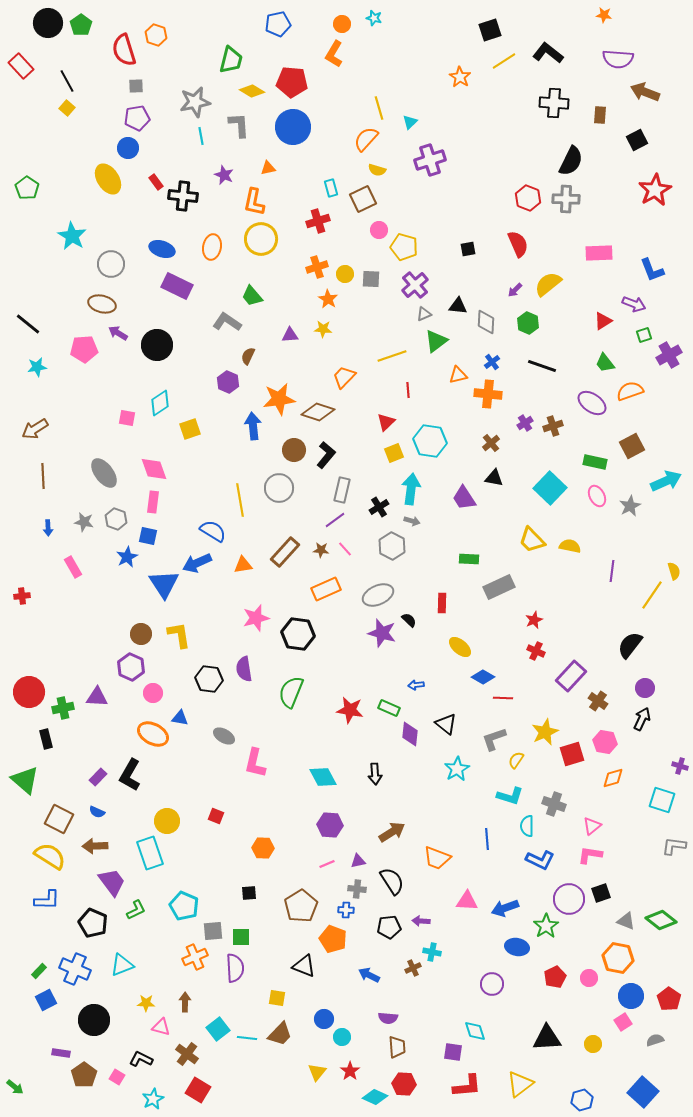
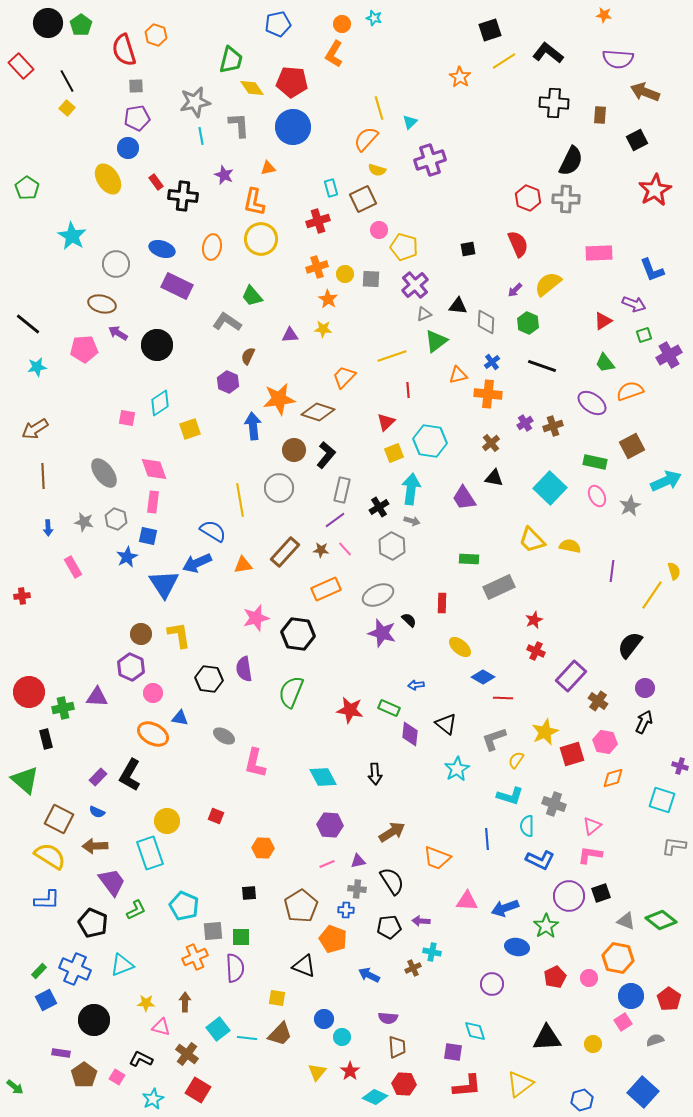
yellow diamond at (252, 91): moved 3 px up; rotated 25 degrees clockwise
gray circle at (111, 264): moved 5 px right
black arrow at (642, 719): moved 2 px right, 3 px down
purple circle at (569, 899): moved 3 px up
